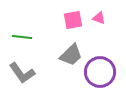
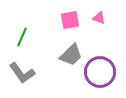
pink square: moved 3 px left
green line: rotated 72 degrees counterclockwise
